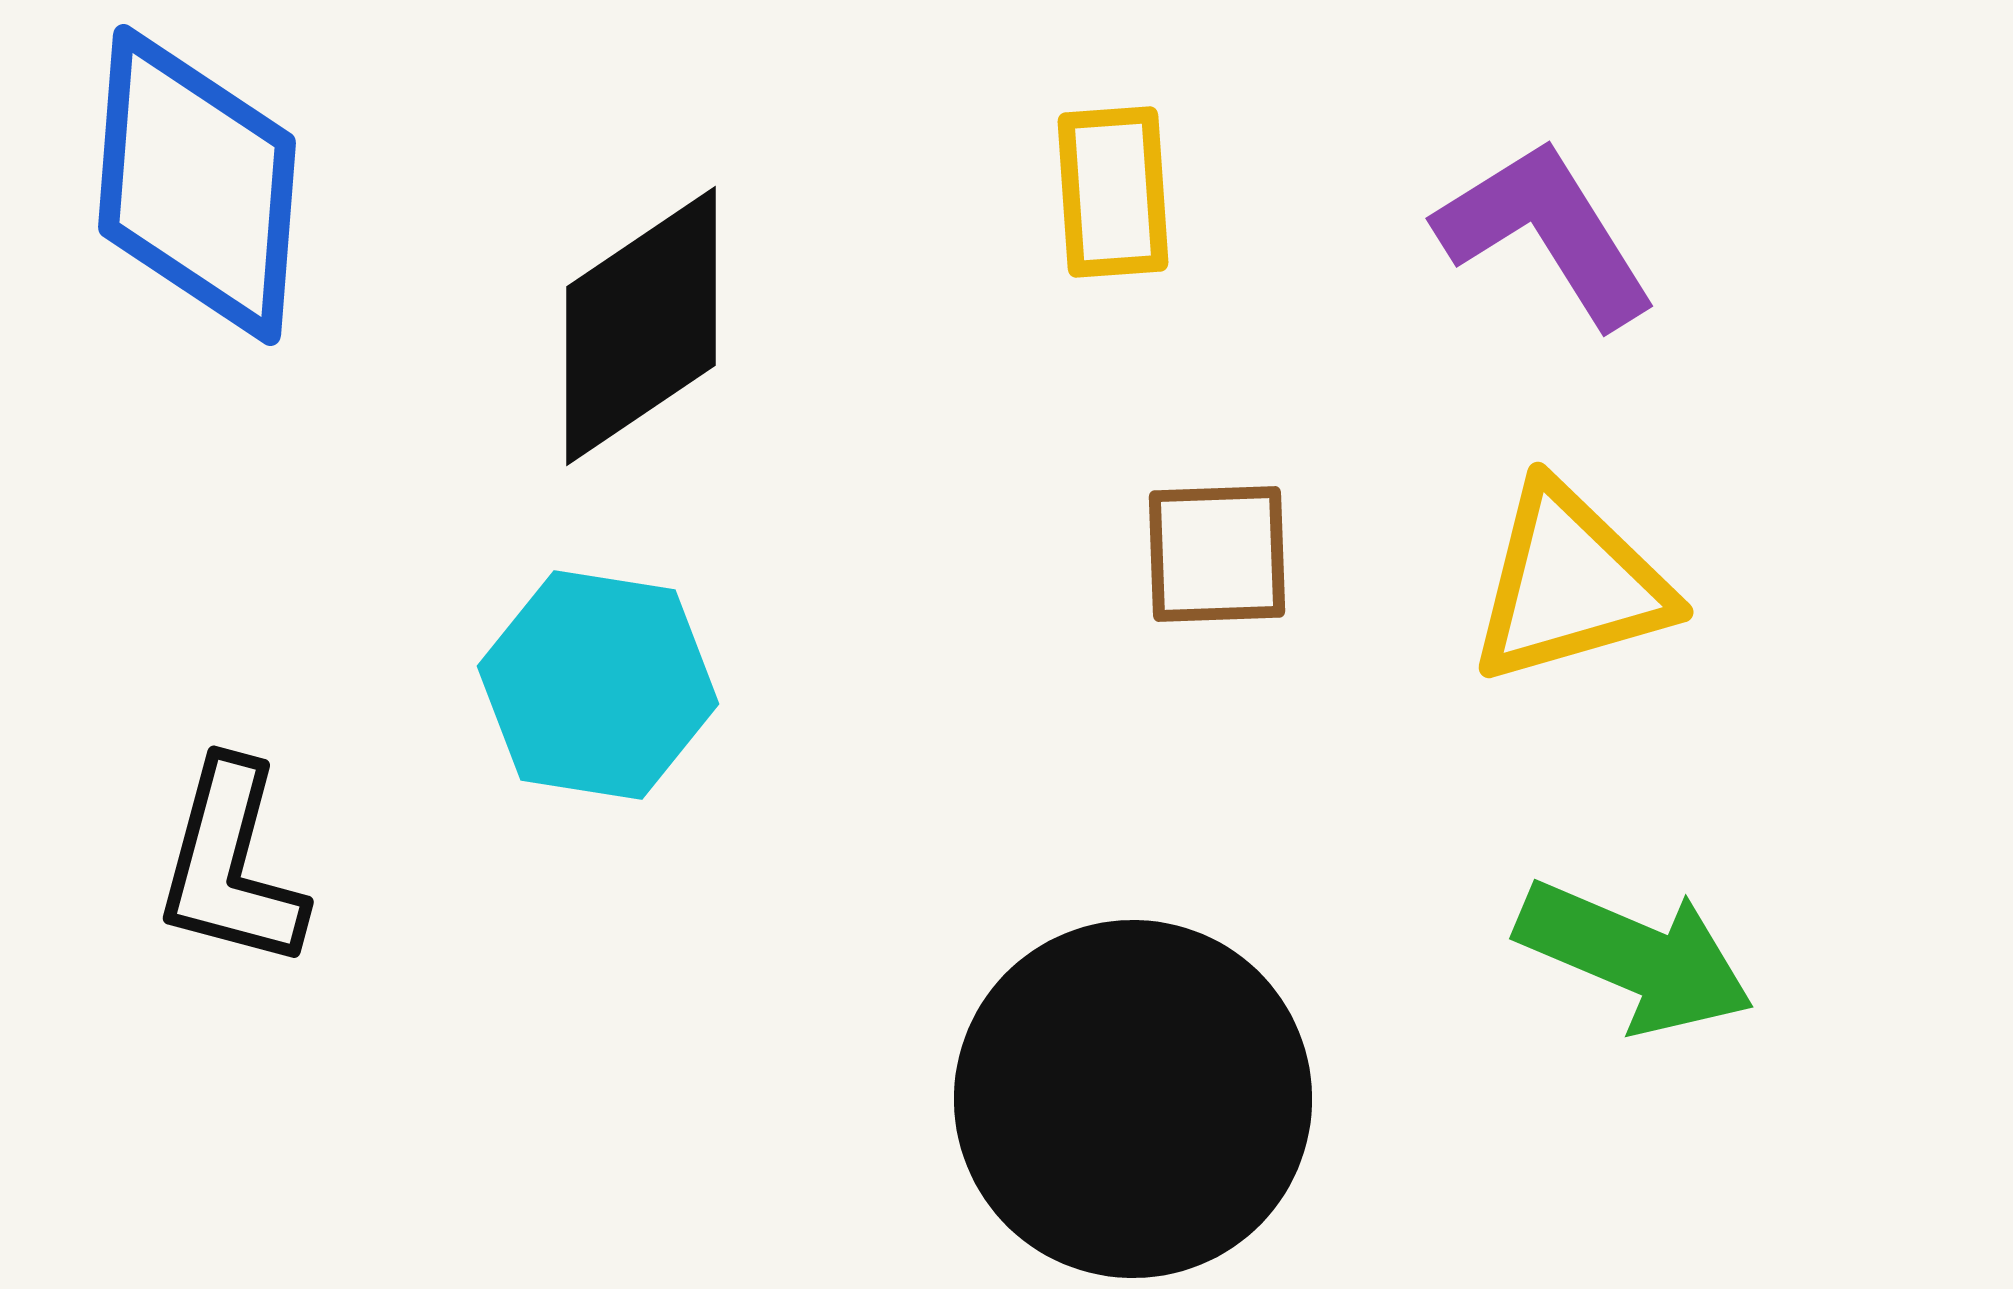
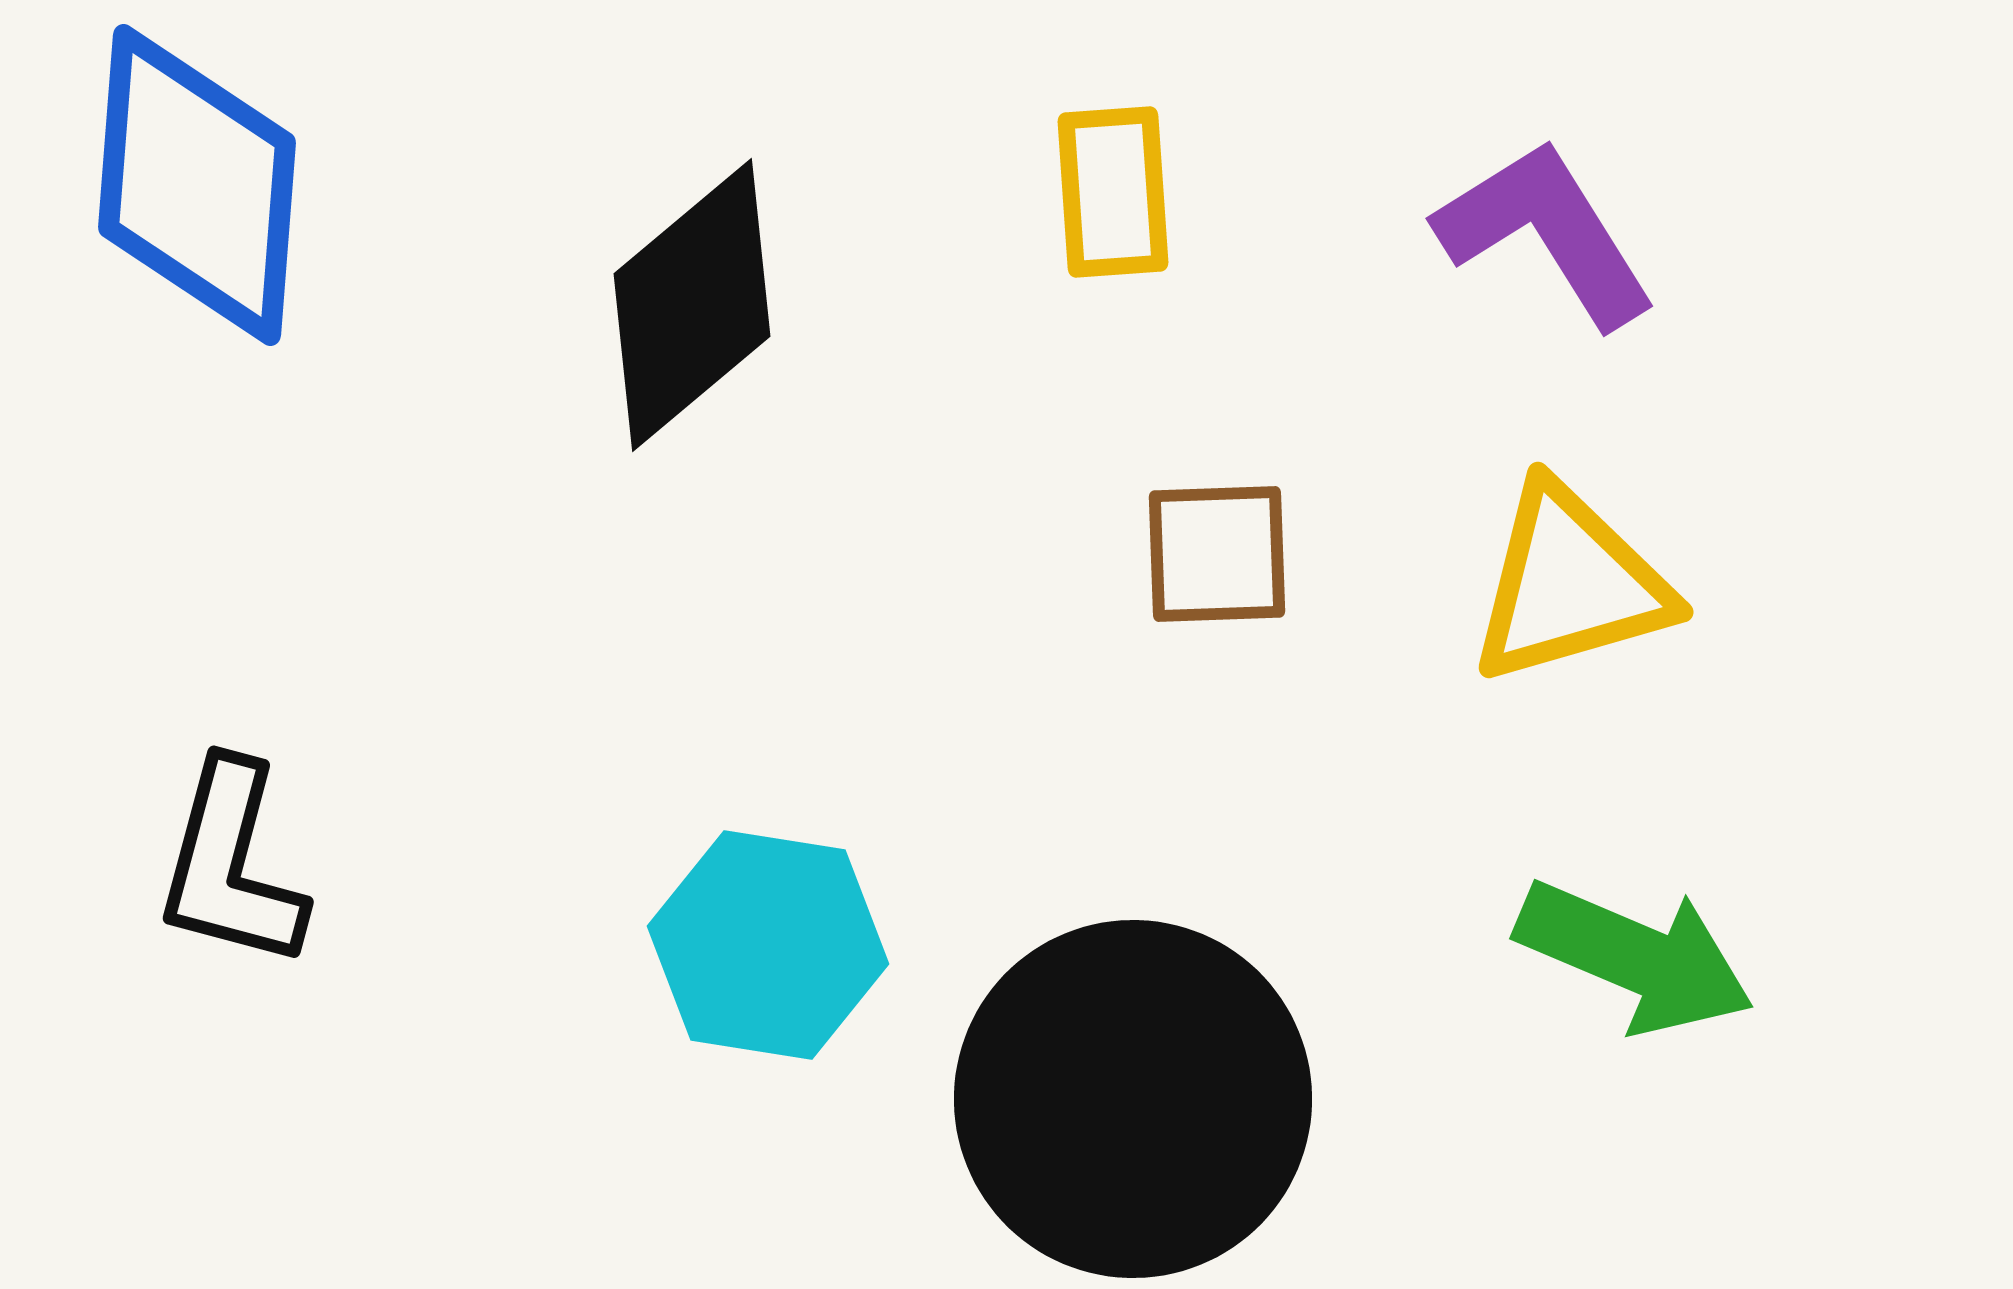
black diamond: moved 51 px right, 21 px up; rotated 6 degrees counterclockwise
cyan hexagon: moved 170 px right, 260 px down
